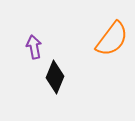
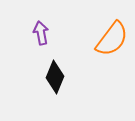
purple arrow: moved 7 px right, 14 px up
